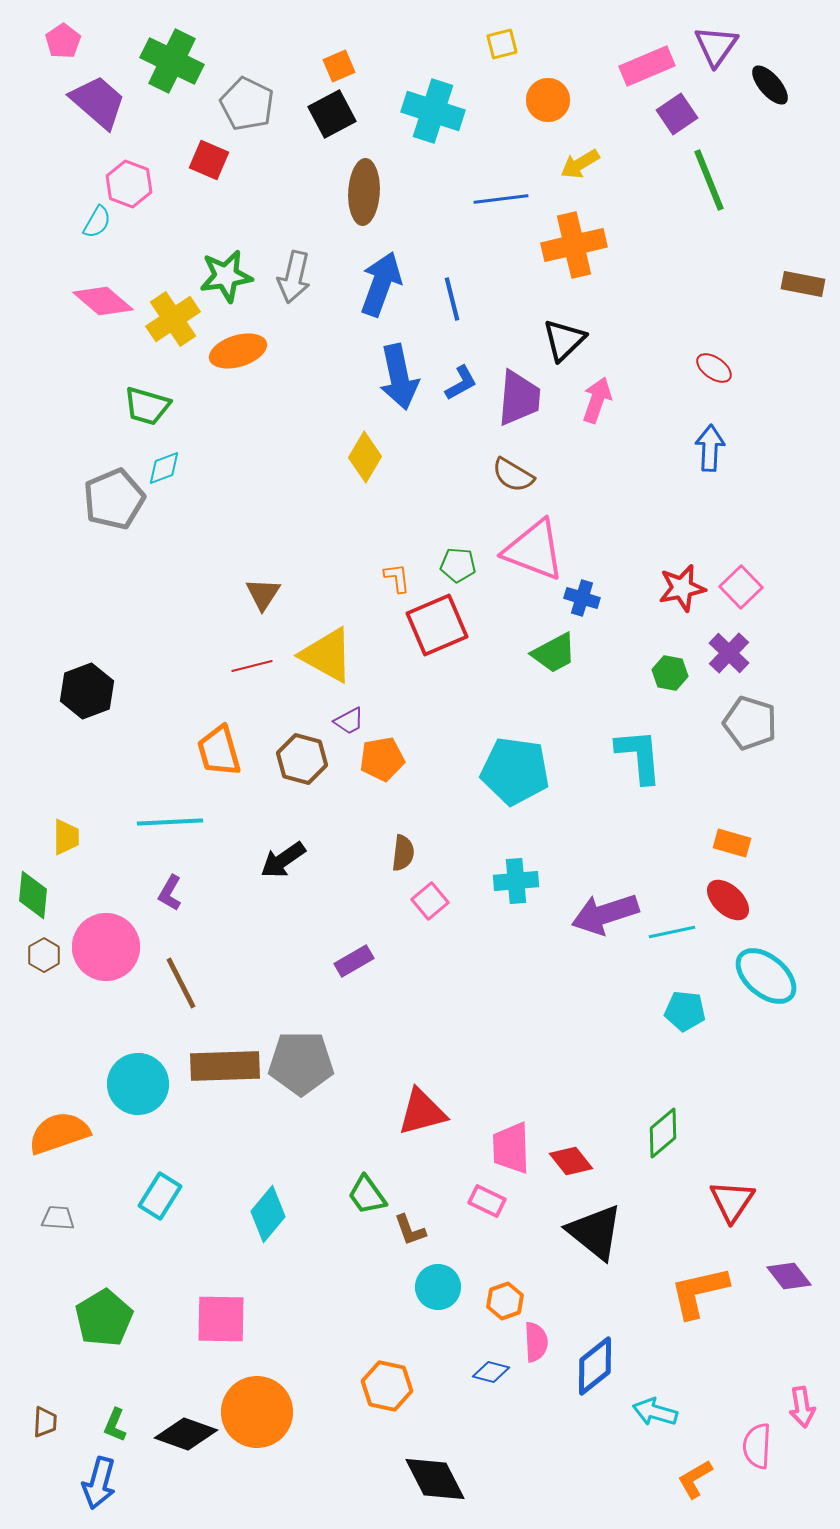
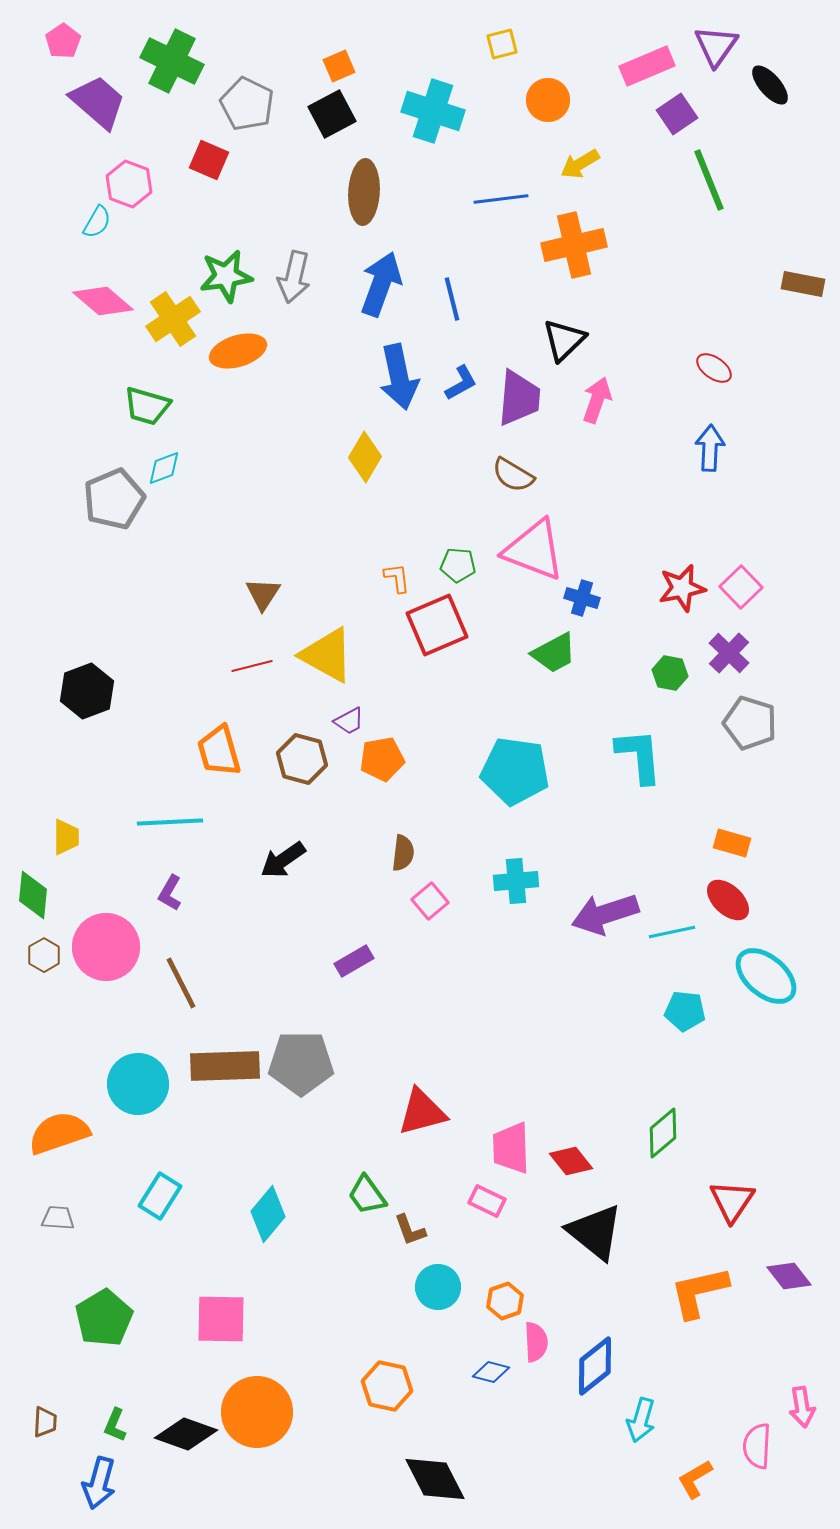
cyan arrow at (655, 1412): moved 14 px left, 8 px down; rotated 90 degrees counterclockwise
